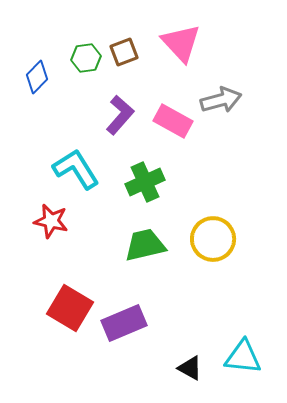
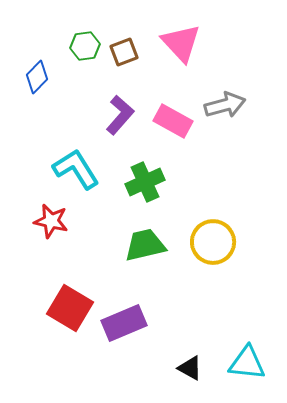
green hexagon: moved 1 px left, 12 px up
gray arrow: moved 4 px right, 5 px down
yellow circle: moved 3 px down
cyan triangle: moved 4 px right, 6 px down
